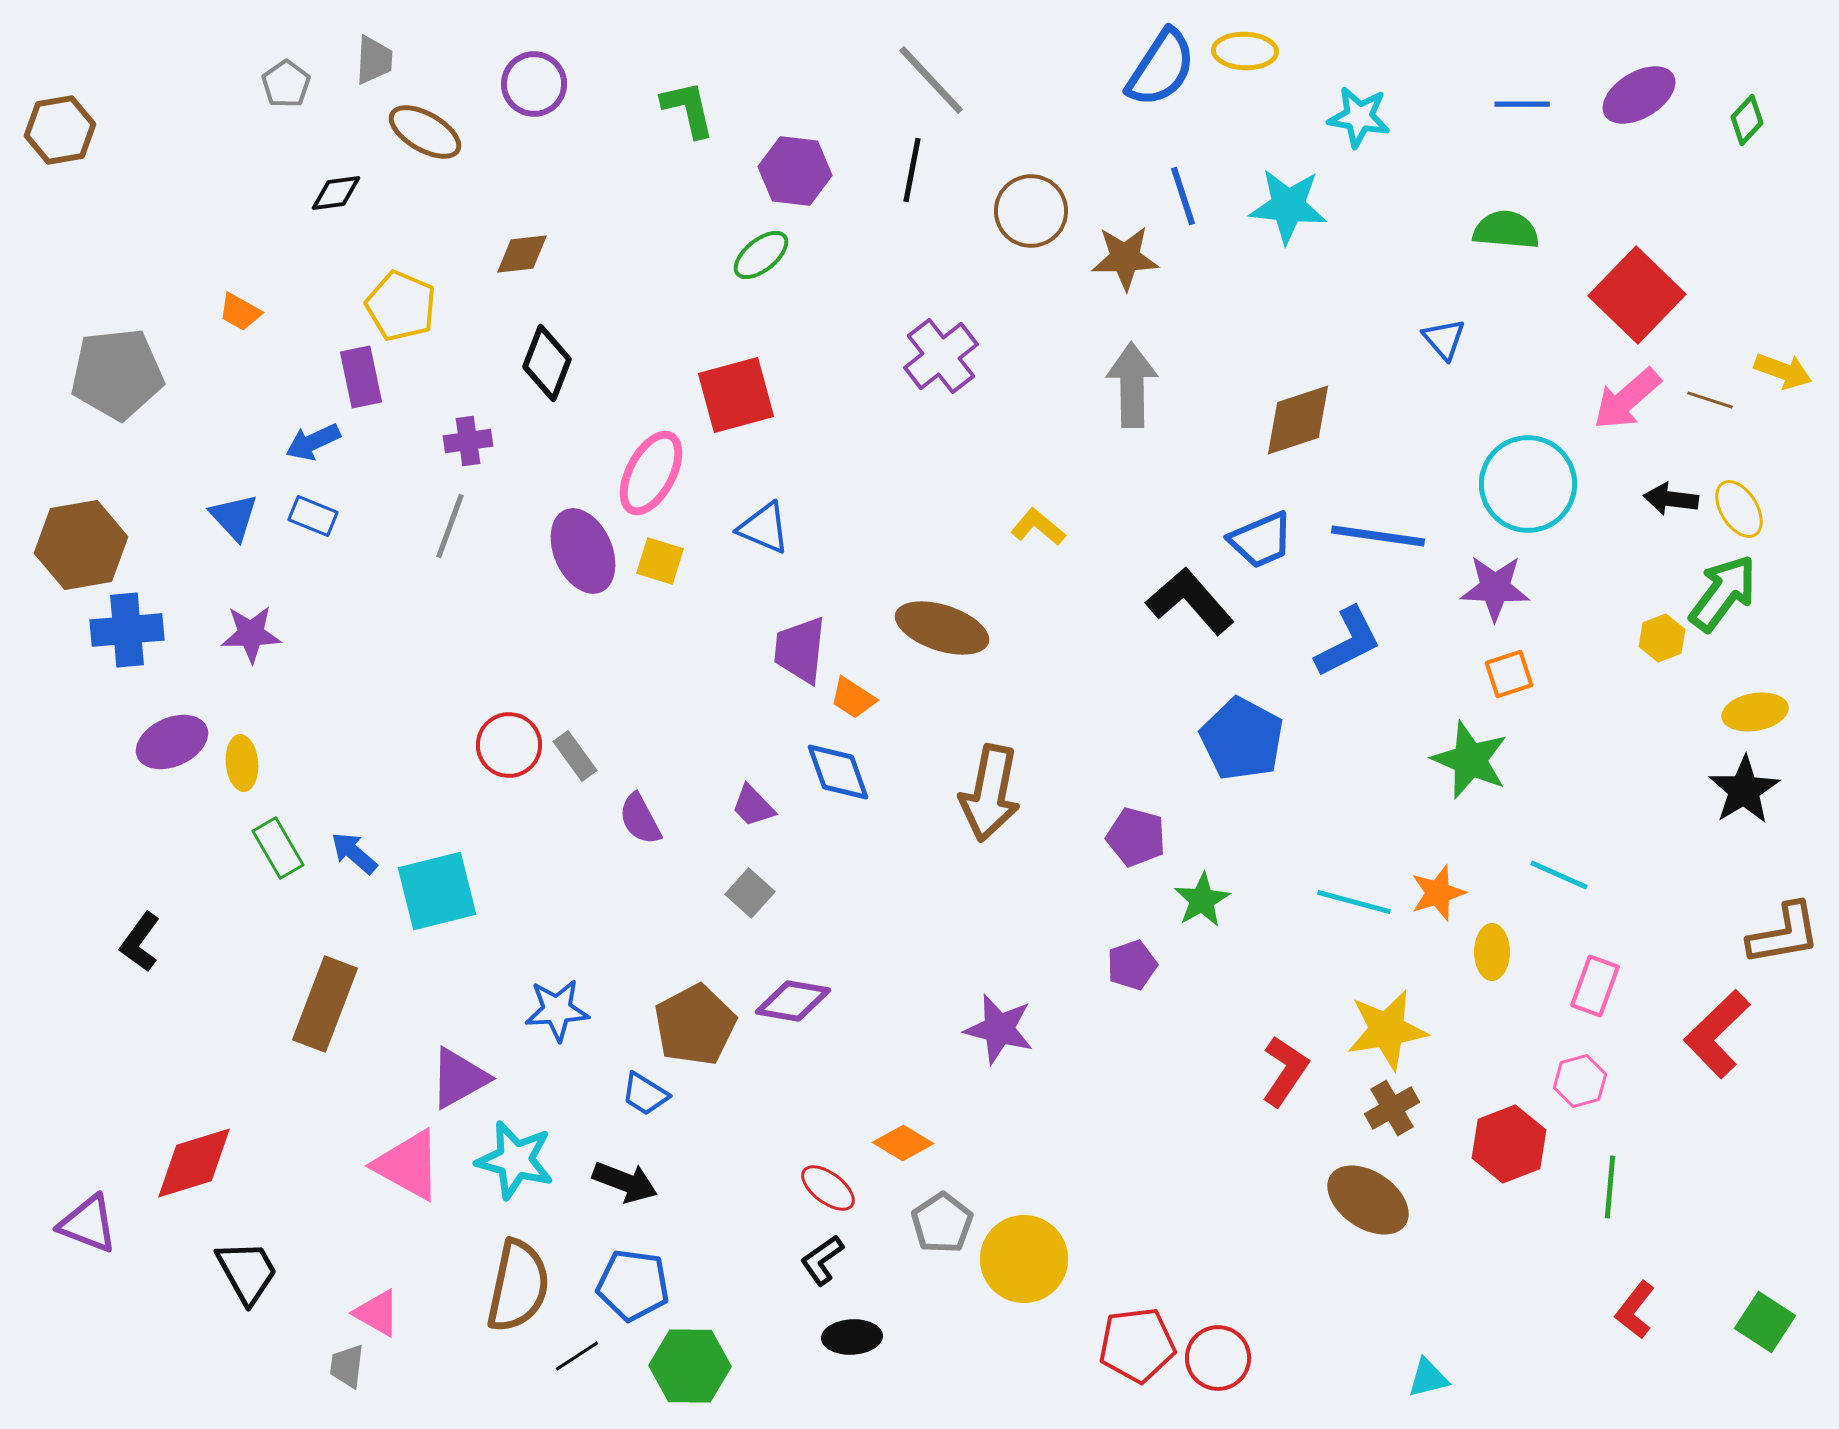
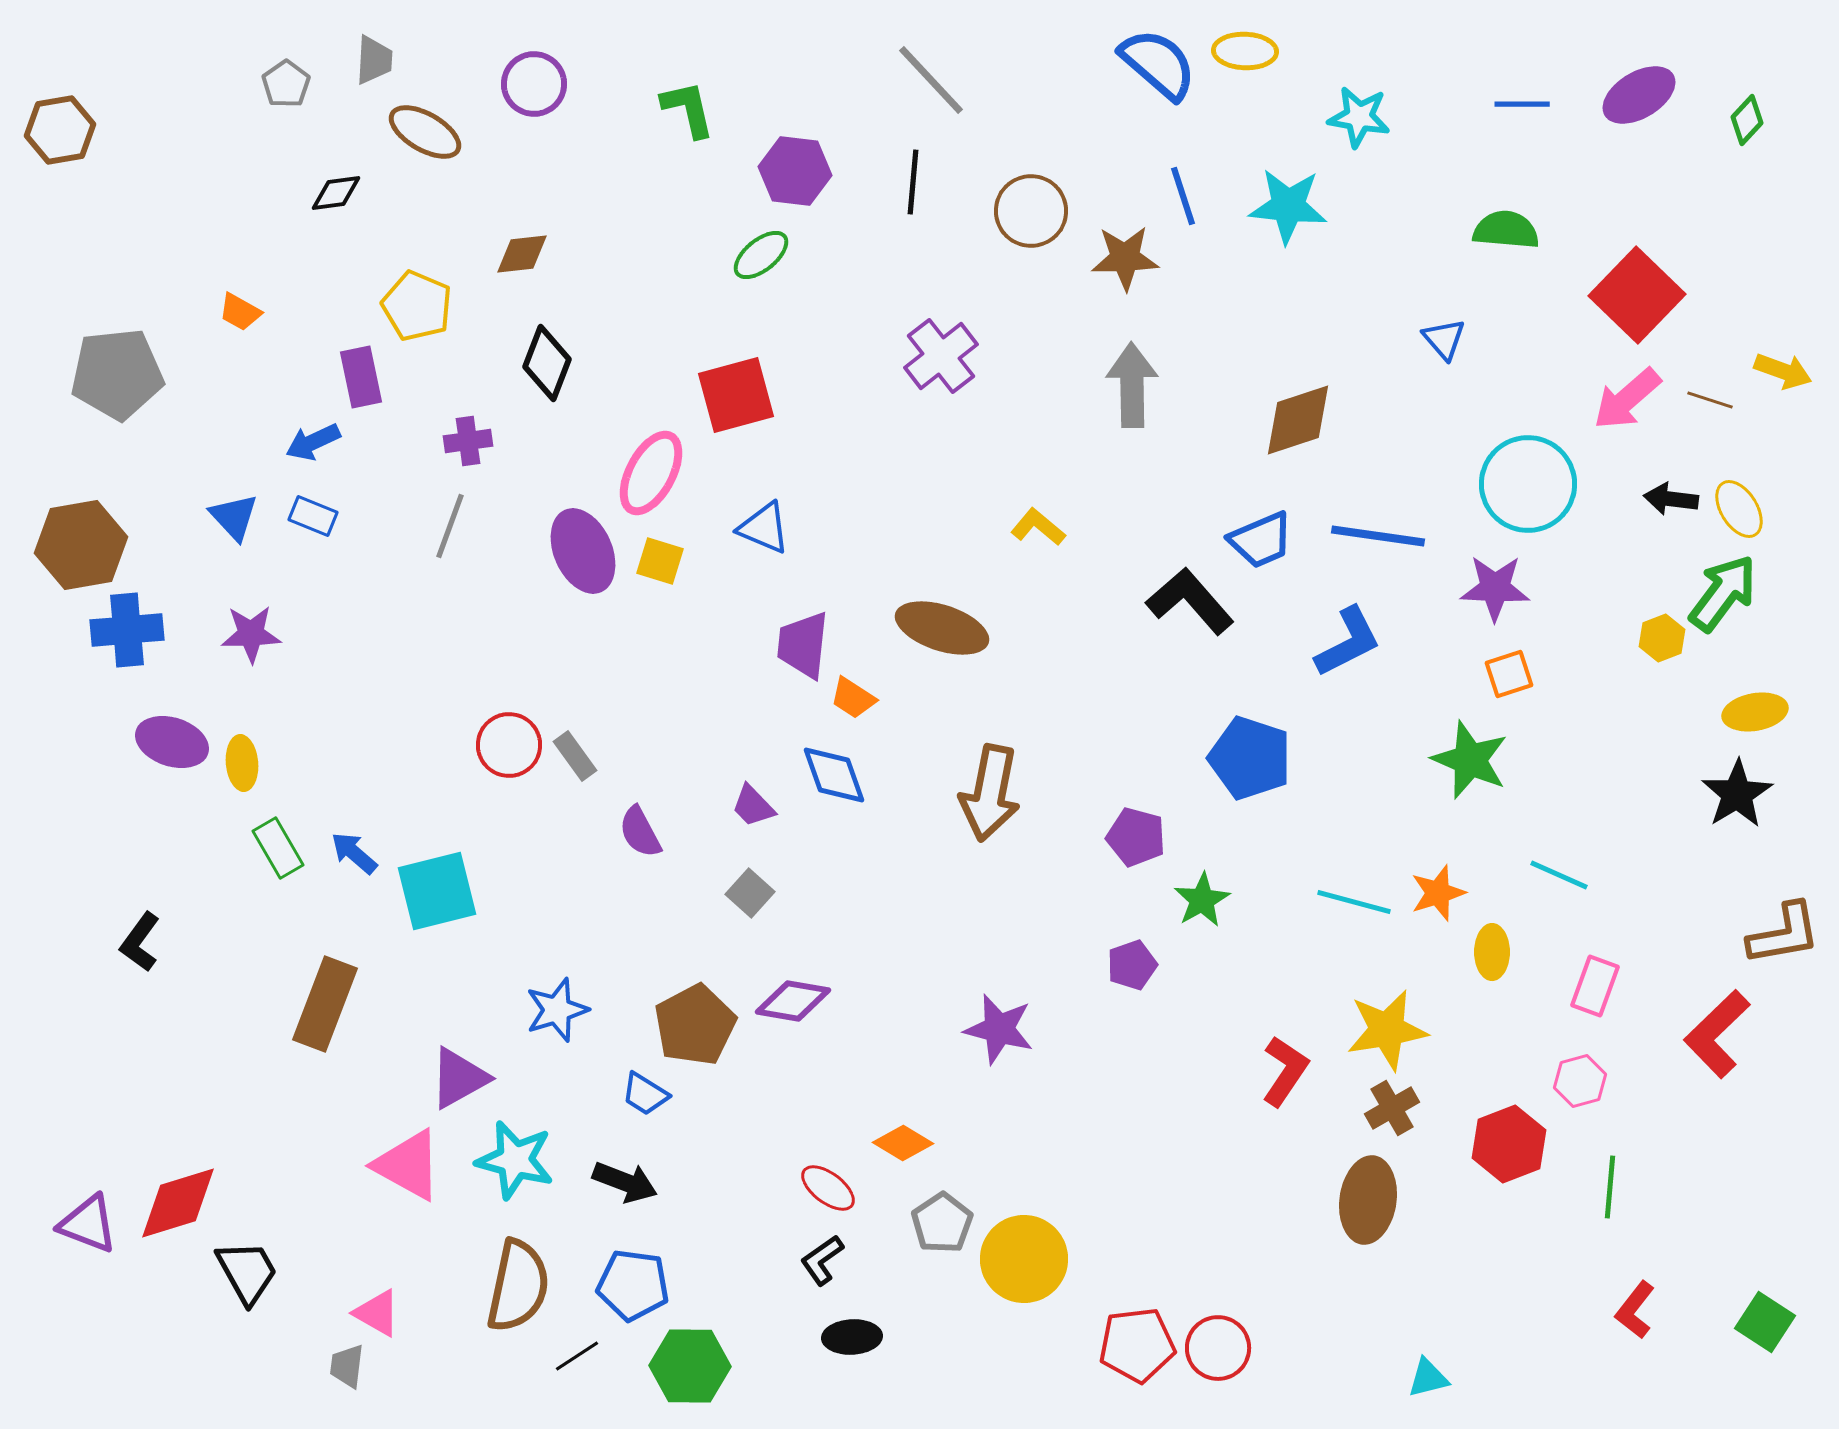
blue semicircle at (1161, 68): moved 3 px left, 4 px up; rotated 82 degrees counterclockwise
black line at (912, 170): moved 1 px right, 12 px down; rotated 6 degrees counterclockwise
yellow pentagon at (401, 306): moved 16 px right
purple trapezoid at (800, 650): moved 3 px right, 5 px up
blue pentagon at (1242, 739): moved 8 px right, 19 px down; rotated 10 degrees counterclockwise
purple ellipse at (172, 742): rotated 42 degrees clockwise
blue diamond at (838, 772): moved 4 px left, 3 px down
black star at (1744, 790): moved 7 px left, 4 px down
purple semicircle at (640, 819): moved 13 px down
blue star at (557, 1010): rotated 14 degrees counterclockwise
red diamond at (194, 1163): moved 16 px left, 40 px down
brown ellipse at (1368, 1200): rotated 64 degrees clockwise
red circle at (1218, 1358): moved 10 px up
